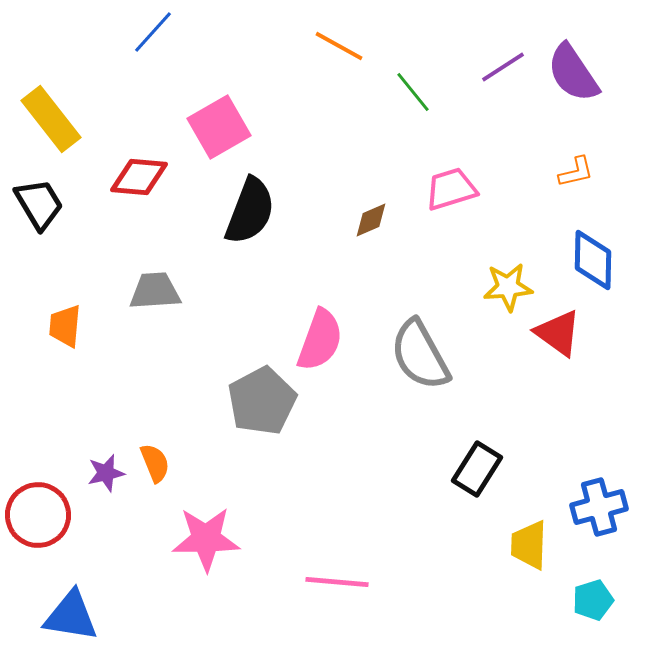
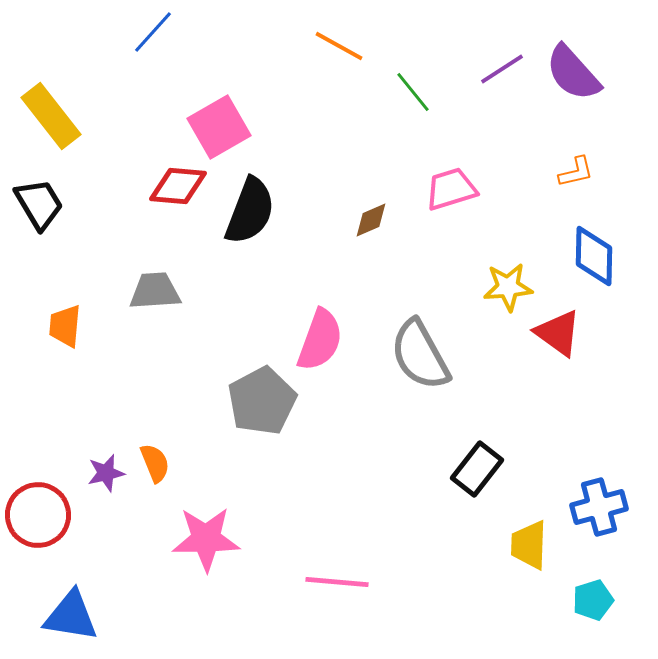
purple line: moved 1 px left, 2 px down
purple semicircle: rotated 8 degrees counterclockwise
yellow rectangle: moved 3 px up
red diamond: moved 39 px right, 9 px down
blue diamond: moved 1 px right, 4 px up
black rectangle: rotated 6 degrees clockwise
